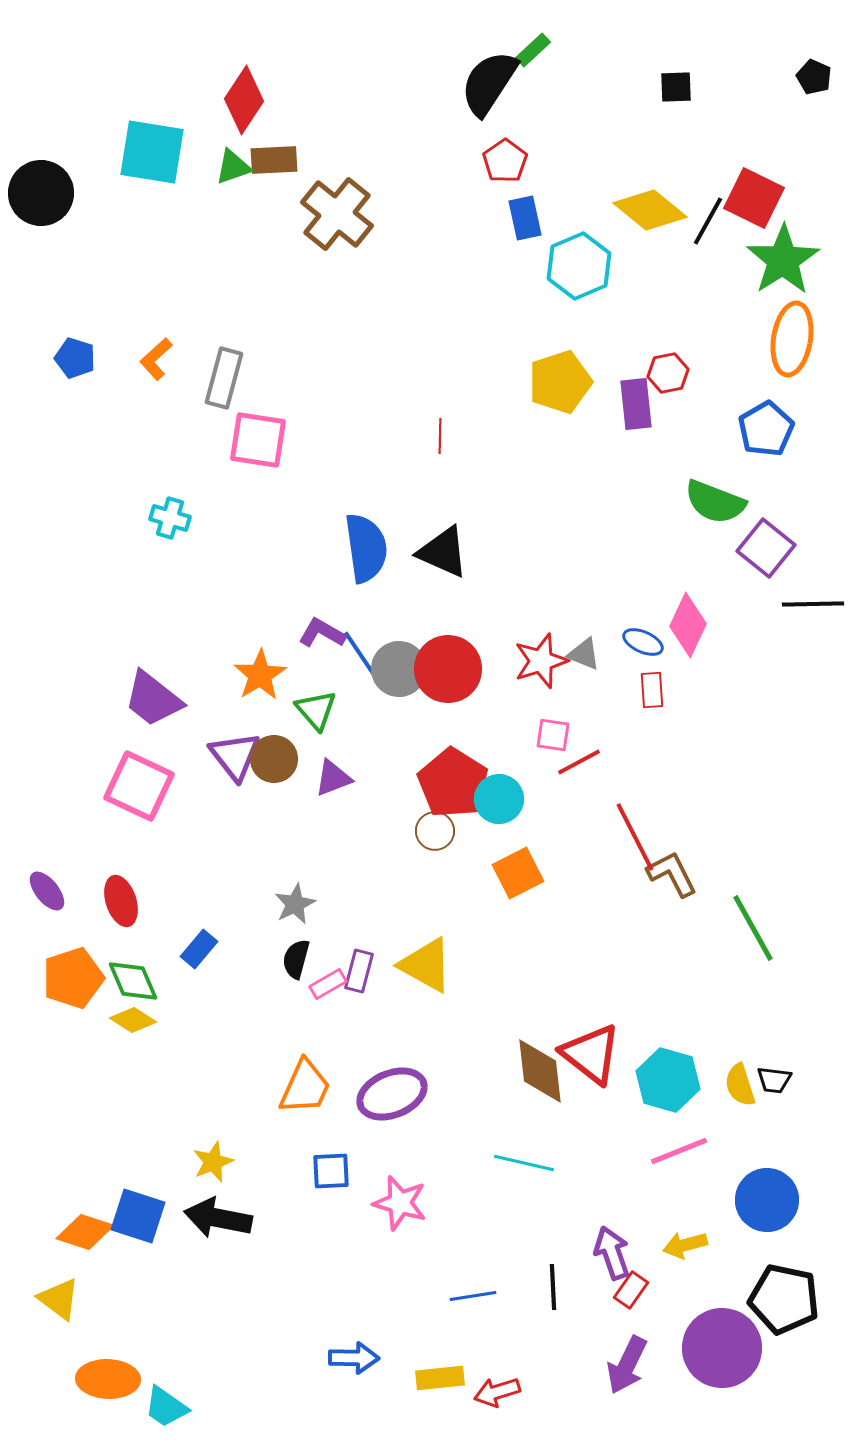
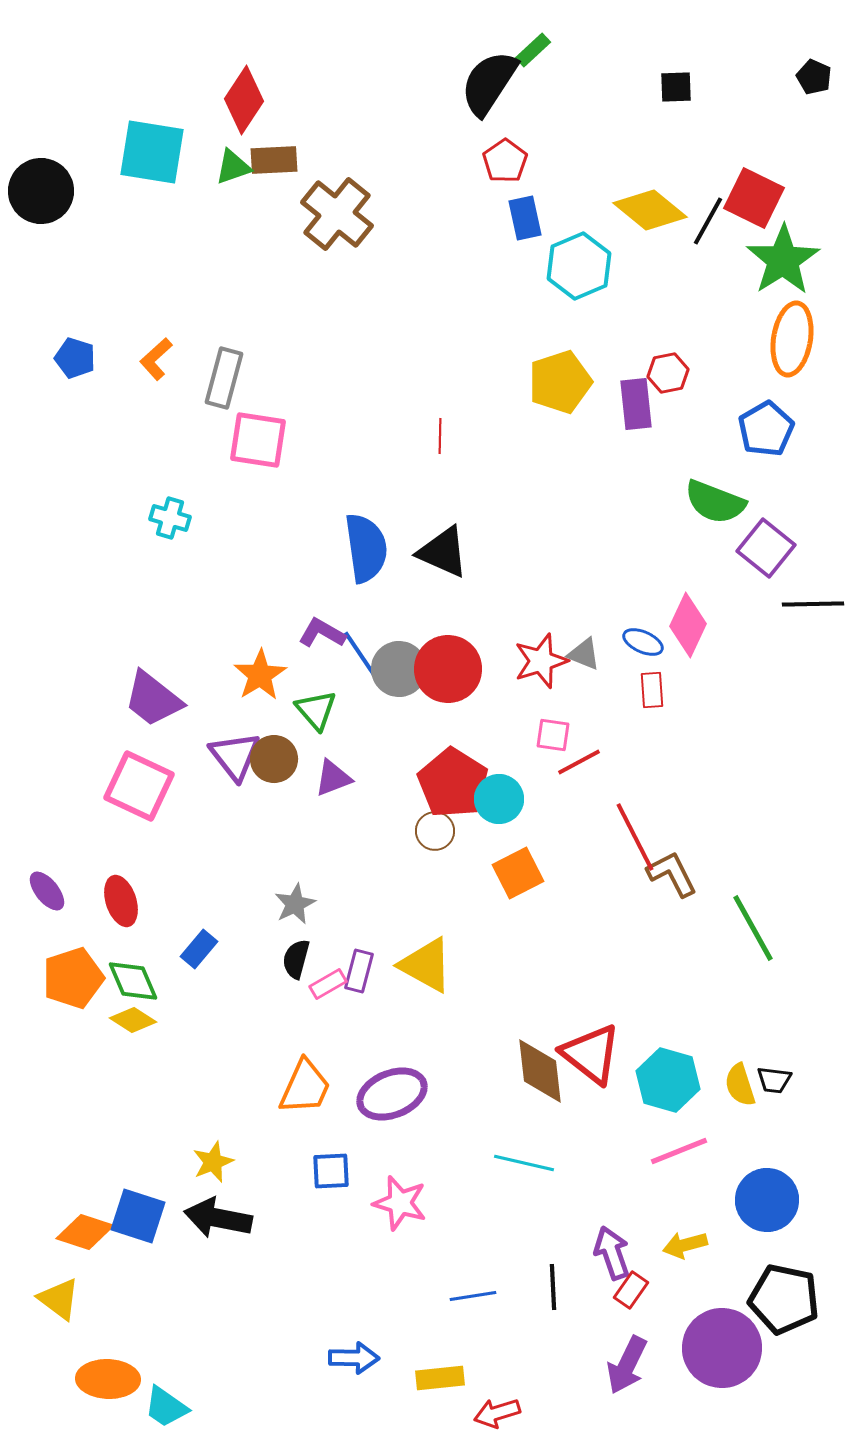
black circle at (41, 193): moved 2 px up
red arrow at (497, 1392): moved 21 px down
